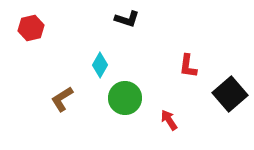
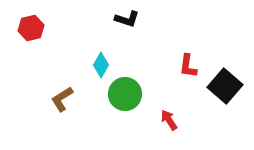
cyan diamond: moved 1 px right
black square: moved 5 px left, 8 px up; rotated 8 degrees counterclockwise
green circle: moved 4 px up
